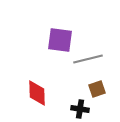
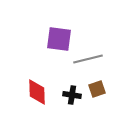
purple square: moved 1 px left, 1 px up
red diamond: moved 1 px up
black cross: moved 8 px left, 14 px up
